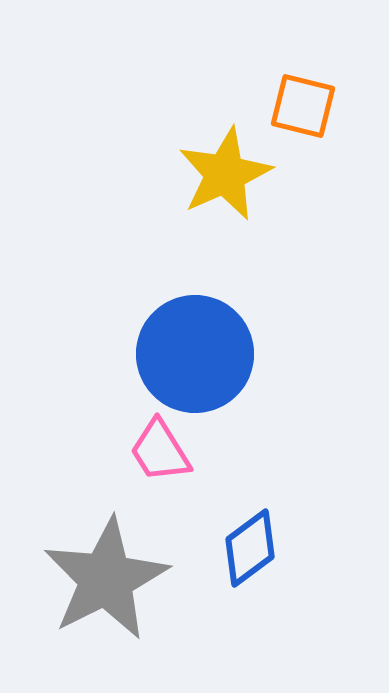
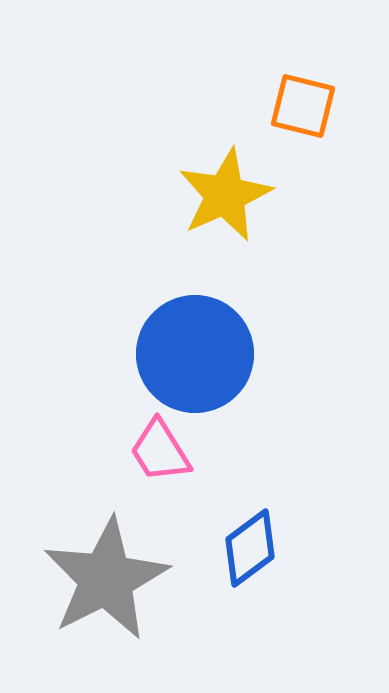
yellow star: moved 21 px down
